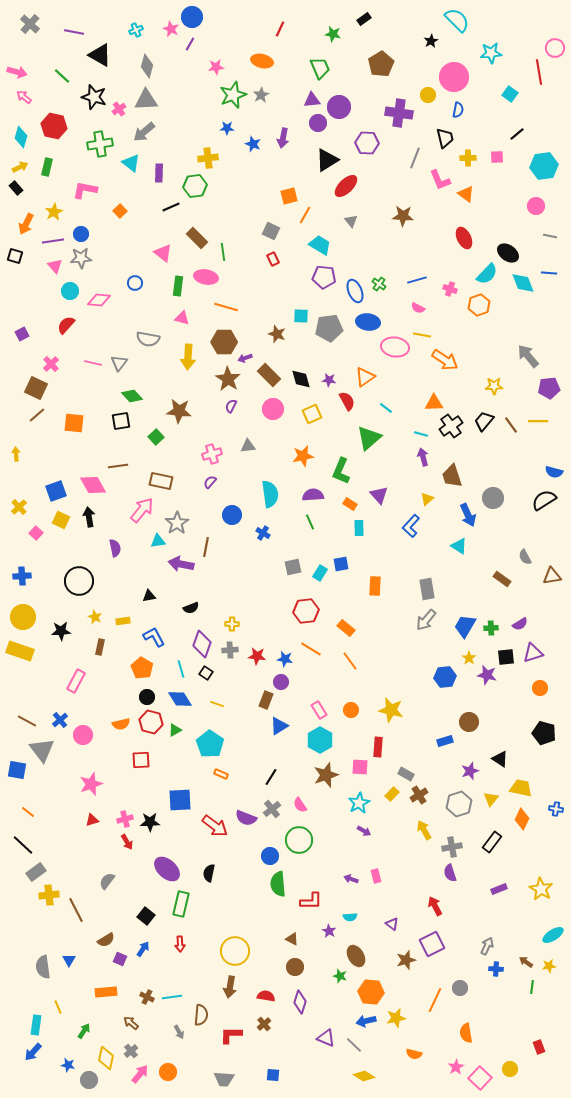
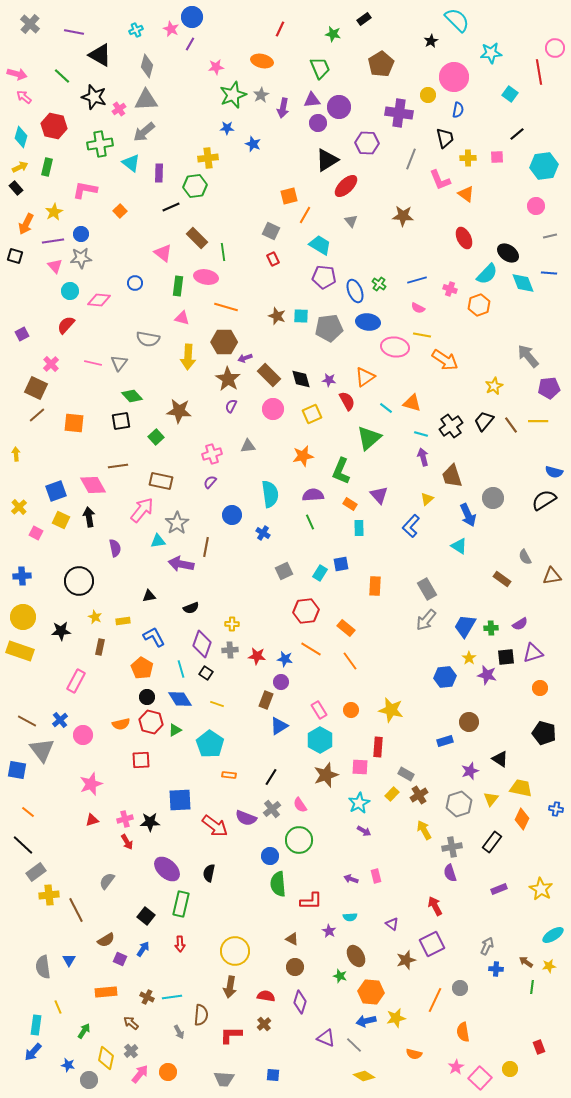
pink arrow at (17, 72): moved 2 px down
purple arrow at (283, 138): moved 30 px up
gray line at (415, 158): moved 4 px left, 1 px down
gray line at (550, 236): rotated 24 degrees counterclockwise
brown star at (277, 334): moved 18 px up
yellow star at (494, 386): rotated 24 degrees counterclockwise
orange triangle at (434, 403): moved 22 px left; rotated 18 degrees clockwise
pink square at (36, 533): rotated 16 degrees counterclockwise
gray square at (293, 567): moved 9 px left, 4 px down; rotated 12 degrees counterclockwise
gray rectangle at (427, 589): rotated 20 degrees counterclockwise
orange rectangle at (221, 774): moved 8 px right, 1 px down; rotated 16 degrees counterclockwise
orange semicircle at (466, 1033): moved 3 px left, 1 px up
